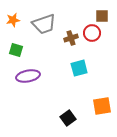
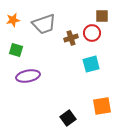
cyan square: moved 12 px right, 4 px up
